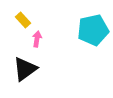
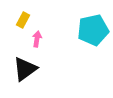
yellow rectangle: rotated 70 degrees clockwise
